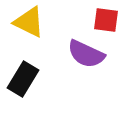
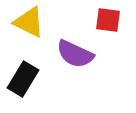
red square: moved 2 px right
purple semicircle: moved 11 px left
